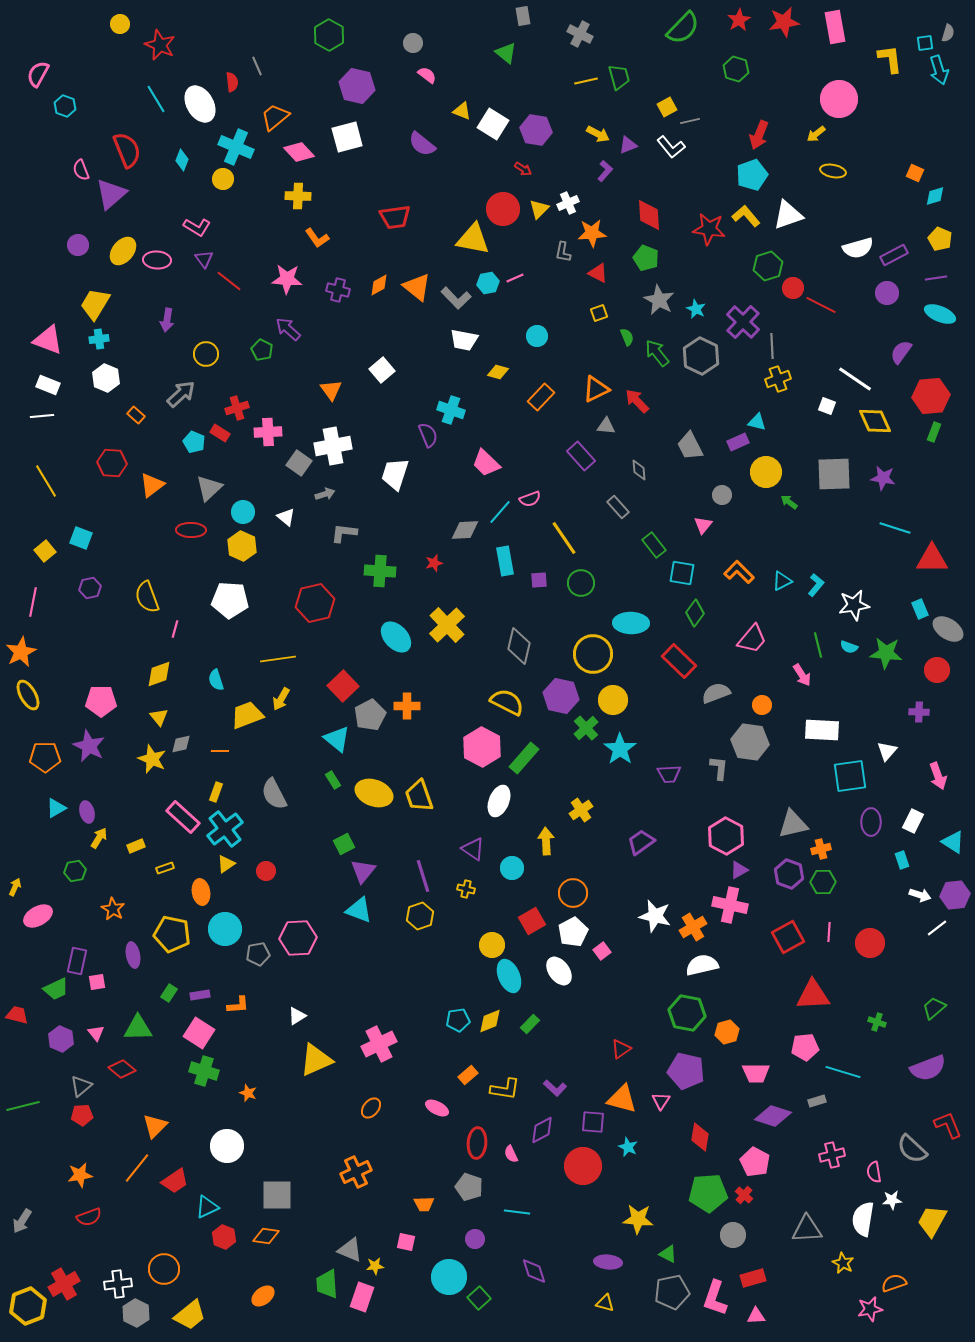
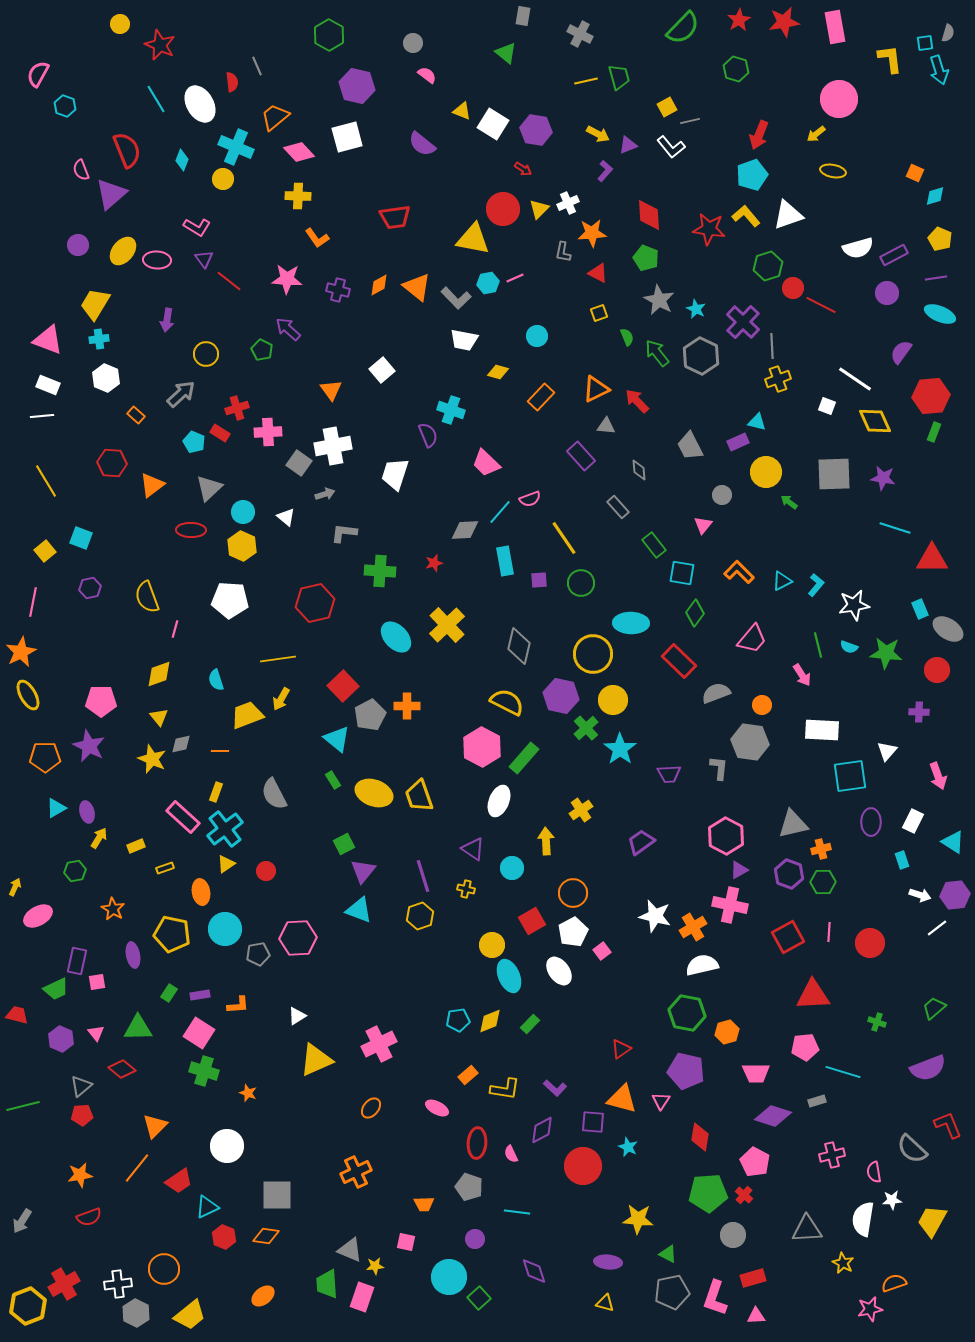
gray rectangle at (523, 16): rotated 18 degrees clockwise
red trapezoid at (175, 1181): moved 4 px right
